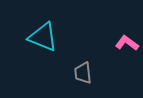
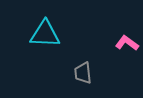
cyan triangle: moved 2 px right, 3 px up; rotated 20 degrees counterclockwise
